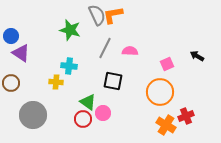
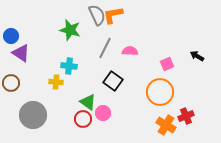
black square: rotated 24 degrees clockwise
